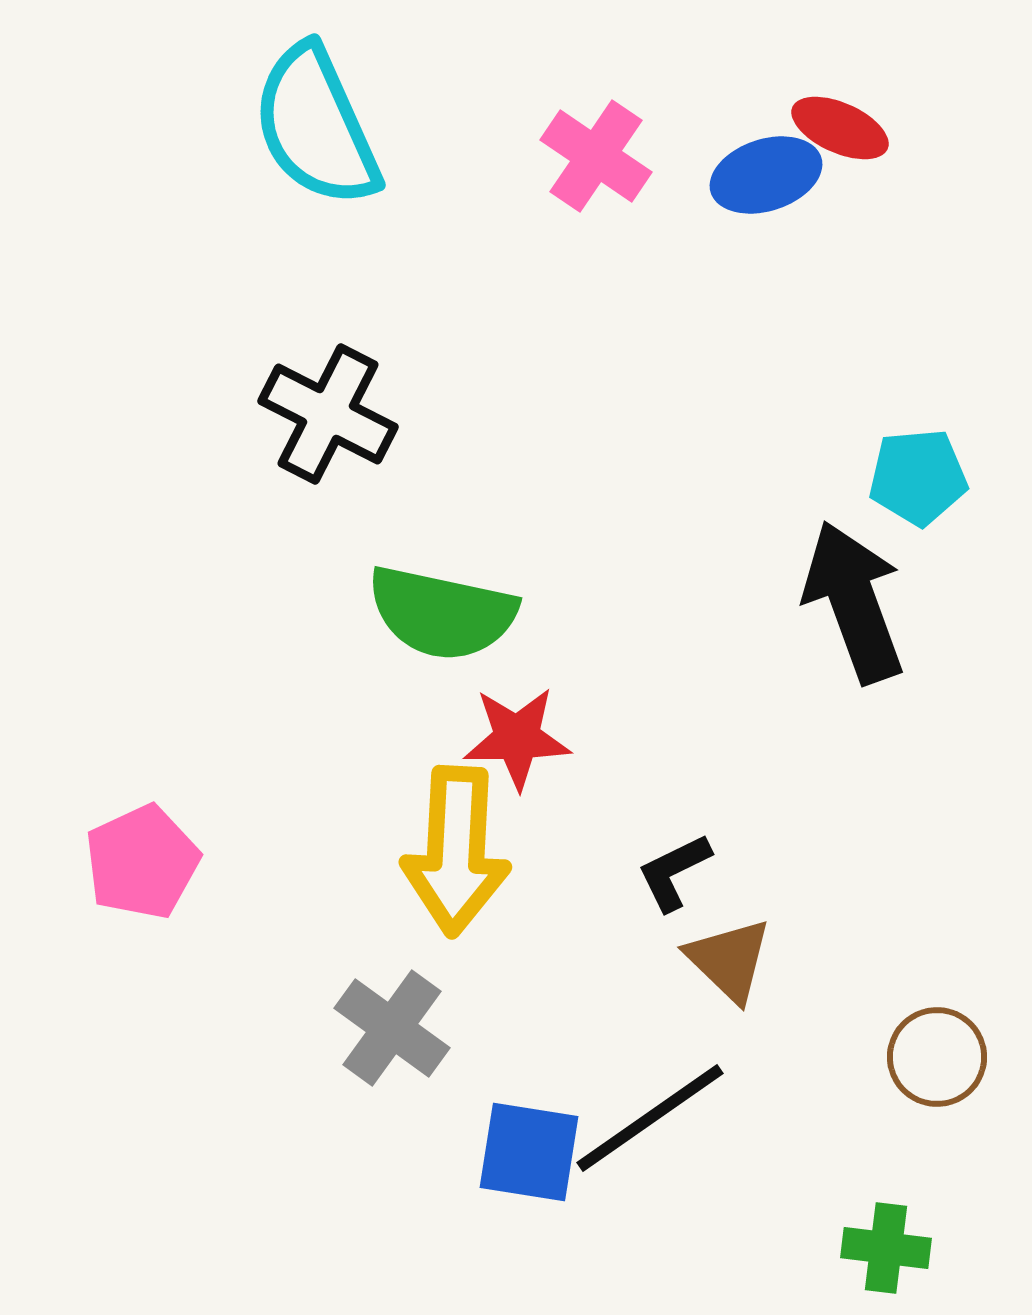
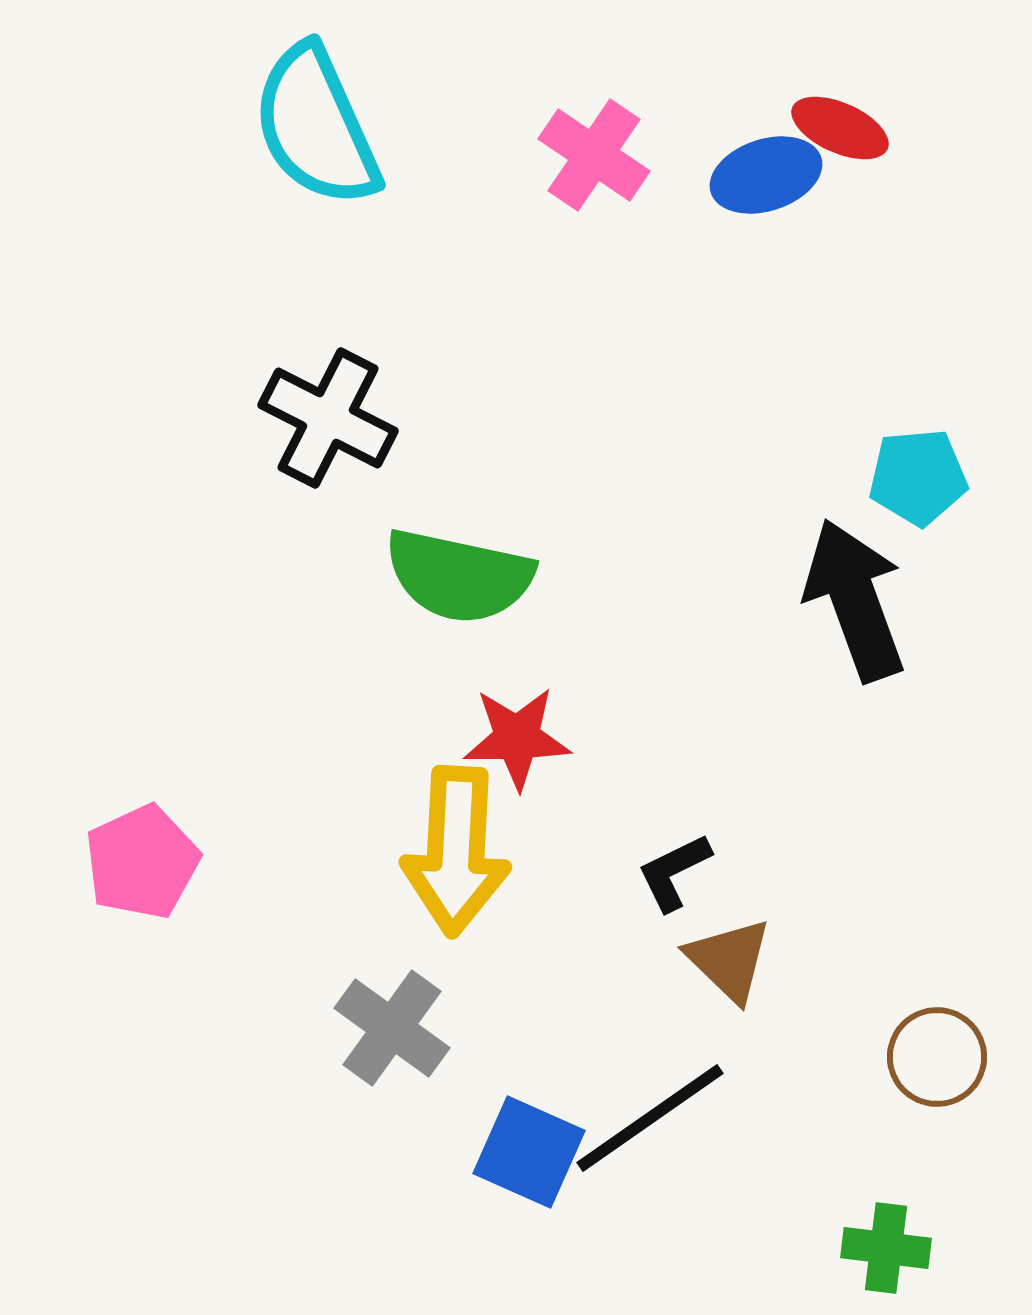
pink cross: moved 2 px left, 1 px up
black cross: moved 4 px down
black arrow: moved 1 px right, 2 px up
green semicircle: moved 17 px right, 37 px up
blue square: rotated 15 degrees clockwise
